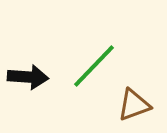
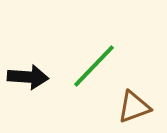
brown triangle: moved 2 px down
